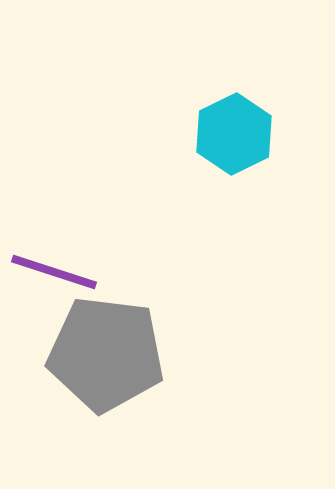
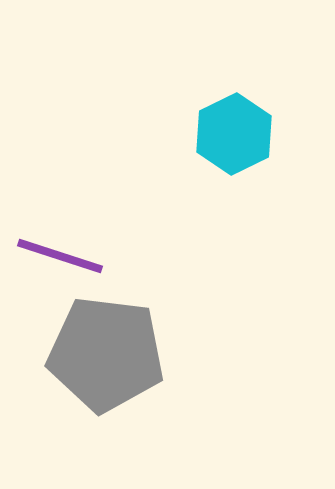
purple line: moved 6 px right, 16 px up
